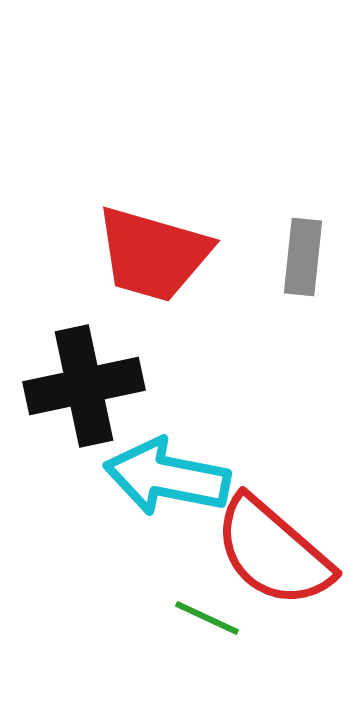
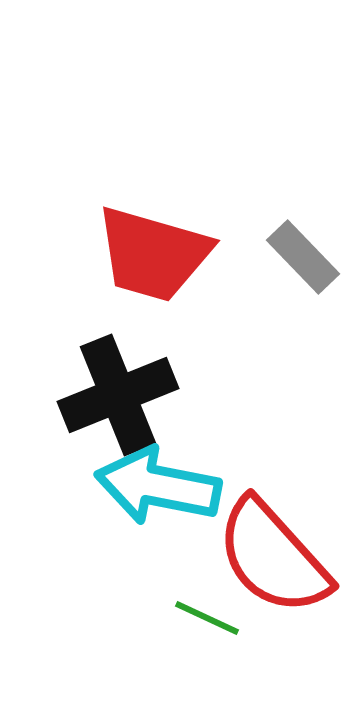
gray rectangle: rotated 50 degrees counterclockwise
black cross: moved 34 px right, 9 px down; rotated 10 degrees counterclockwise
cyan arrow: moved 9 px left, 9 px down
red semicircle: moved 5 px down; rotated 7 degrees clockwise
